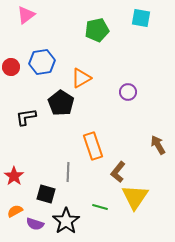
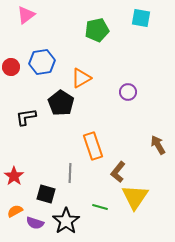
gray line: moved 2 px right, 1 px down
purple semicircle: moved 1 px up
